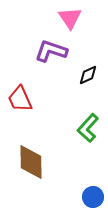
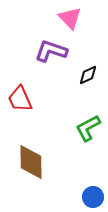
pink triangle: rotated 10 degrees counterclockwise
green L-shape: rotated 20 degrees clockwise
